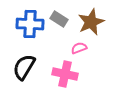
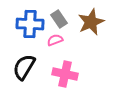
gray rectangle: rotated 24 degrees clockwise
pink semicircle: moved 24 px left, 8 px up
